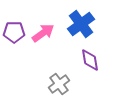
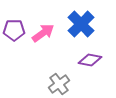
blue cross: rotated 8 degrees counterclockwise
purple pentagon: moved 2 px up
purple diamond: rotated 70 degrees counterclockwise
